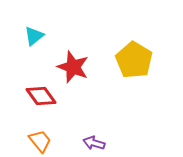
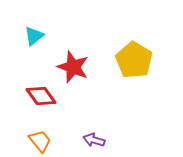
purple arrow: moved 3 px up
